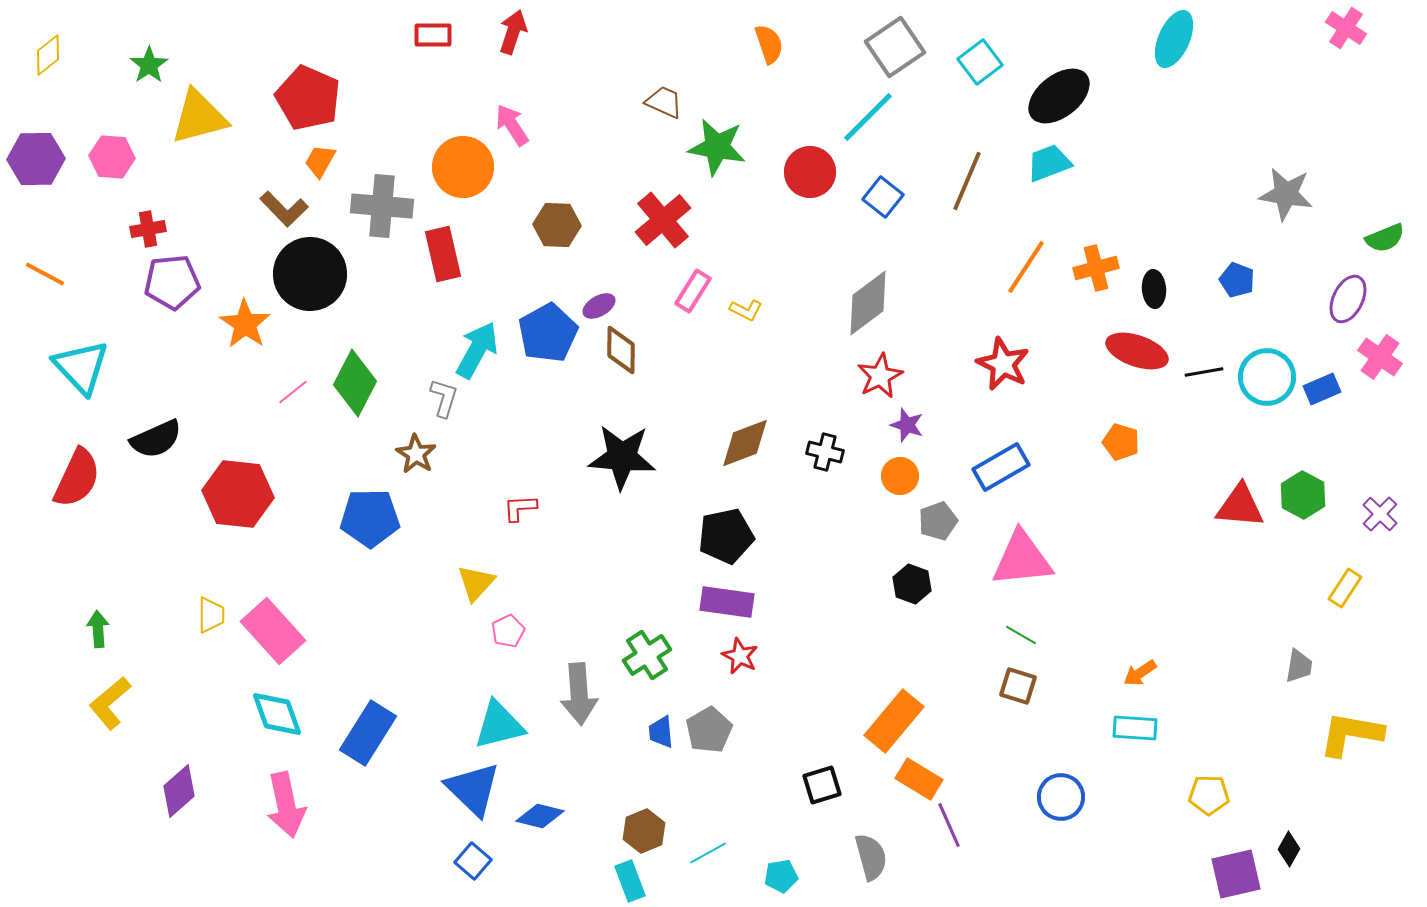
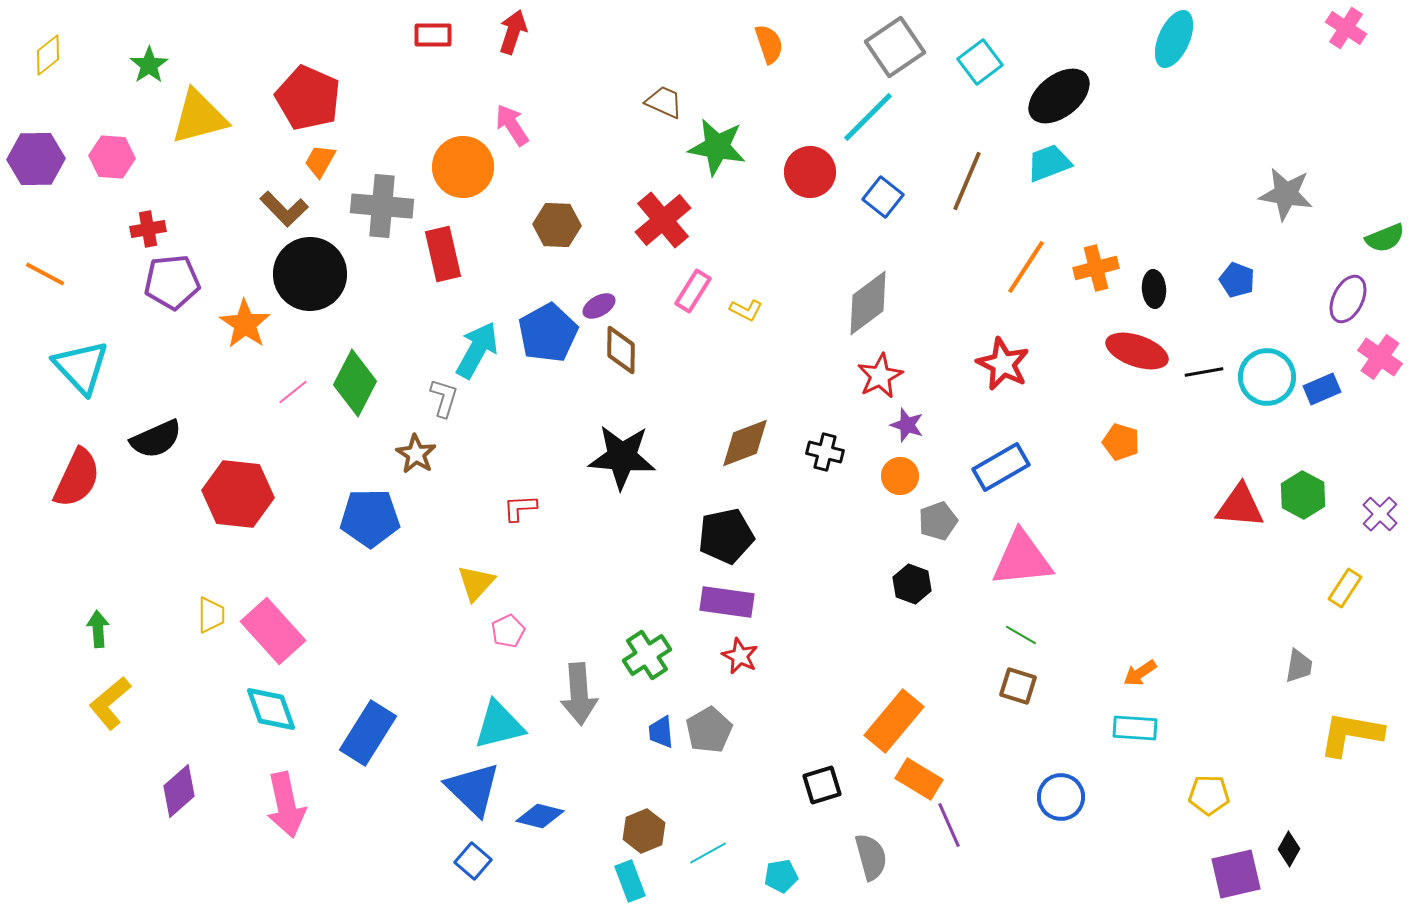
cyan diamond at (277, 714): moved 6 px left, 5 px up
